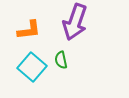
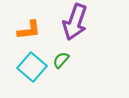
green semicircle: rotated 54 degrees clockwise
